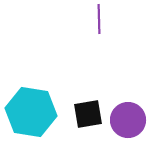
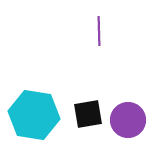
purple line: moved 12 px down
cyan hexagon: moved 3 px right, 3 px down
